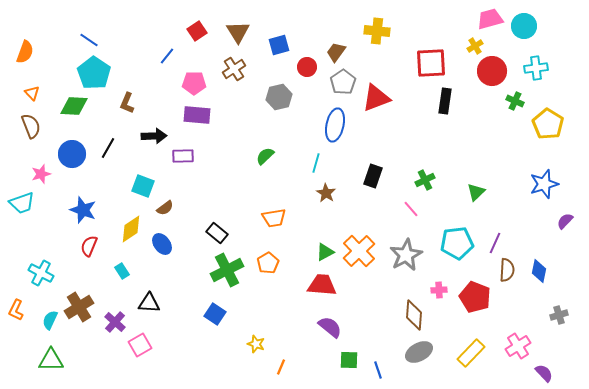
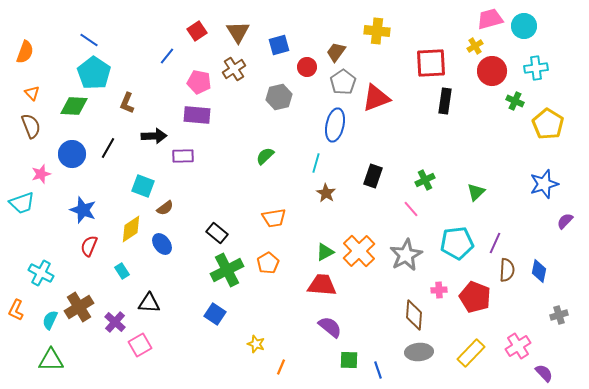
pink pentagon at (194, 83): moved 5 px right, 1 px up; rotated 10 degrees clockwise
gray ellipse at (419, 352): rotated 24 degrees clockwise
